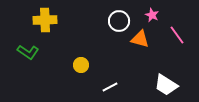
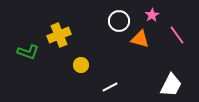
pink star: rotated 16 degrees clockwise
yellow cross: moved 14 px right, 15 px down; rotated 20 degrees counterclockwise
green L-shape: rotated 15 degrees counterclockwise
white trapezoid: moved 5 px right; rotated 95 degrees counterclockwise
